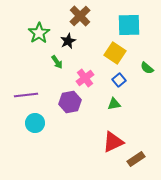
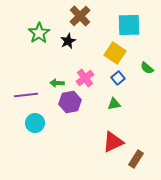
green arrow: moved 21 px down; rotated 128 degrees clockwise
blue square: moved 1 px left, 2 px up
brown rectangle: rotated 24 degrees counterclockwise
